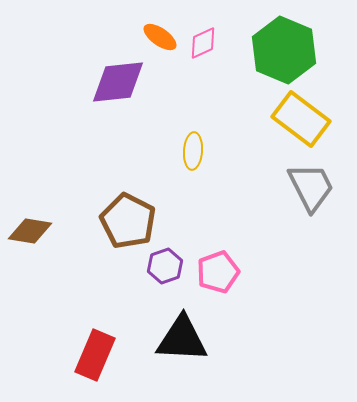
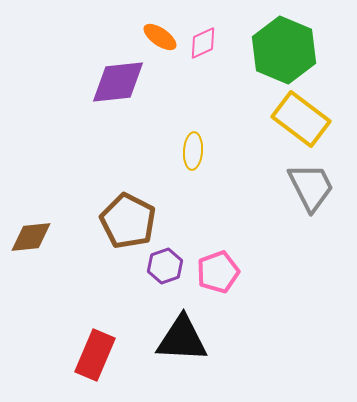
brown diamond: moved 1 px right, 6 px down; rotated 15 degrees counterclockwise
